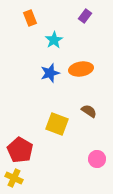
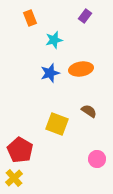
cyan star: rotated 18 degrees clockwise
yellow cross: rotated 24 degrees clockwise
